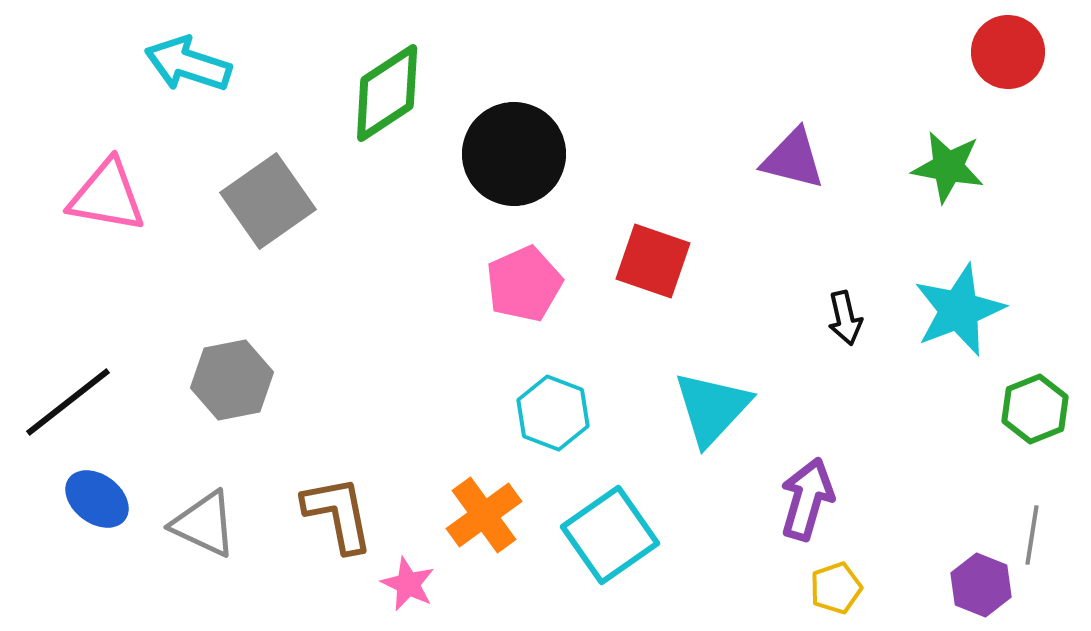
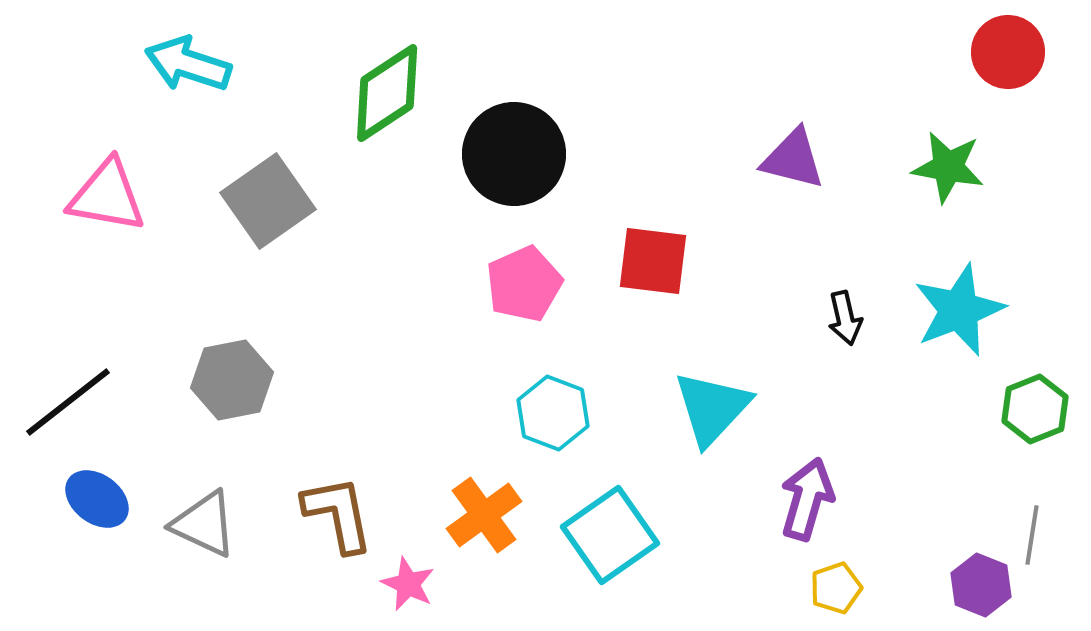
red square: rotated 12 degrees counterclockwise
